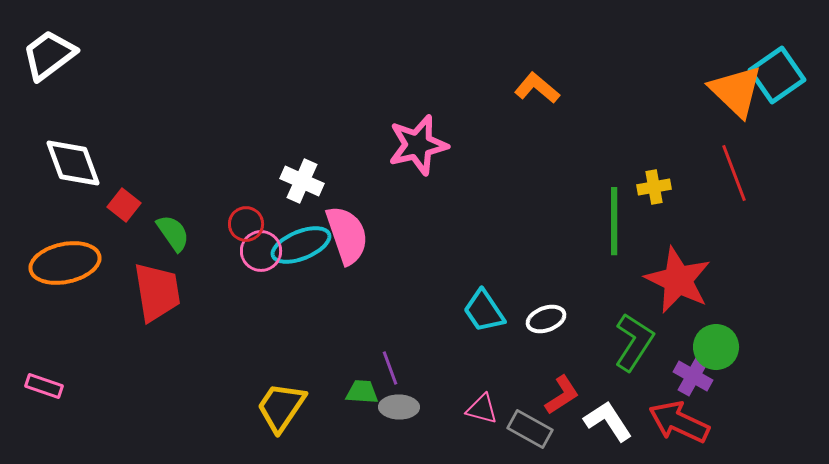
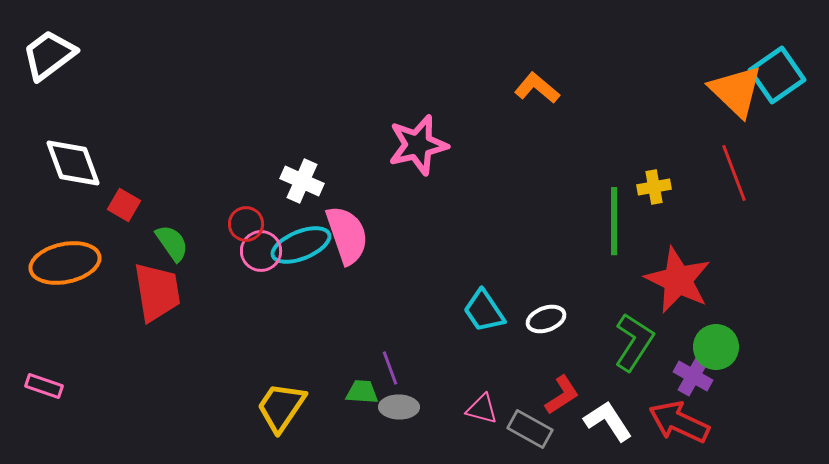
red square: rotated 8 degrees counterclockwise
green semicircle: moved 1 px left, 10 px down
